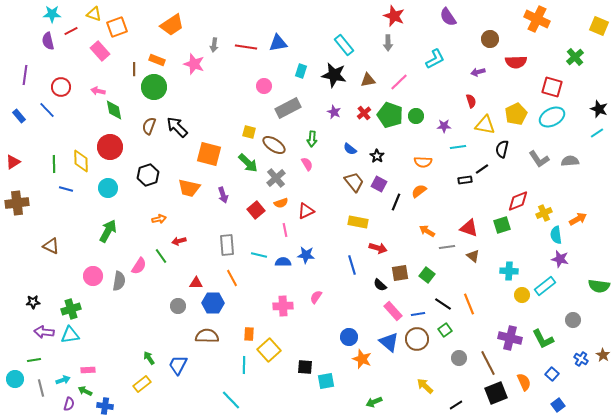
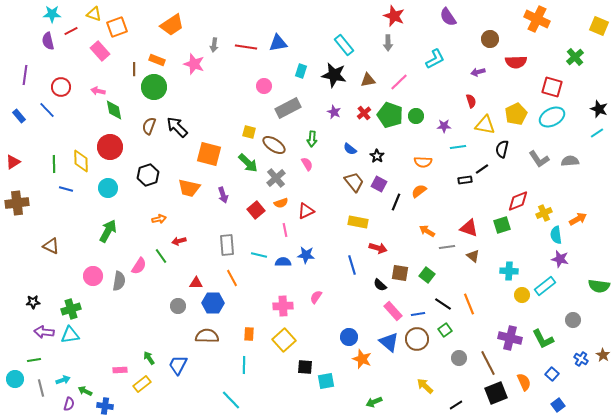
brown square at (400, 273): rotated 18 degrees clockwise
yellow square at (269, 350): moved 15 px right, 10 px up
pink rectangle at (88, 370): moved 32 px right
